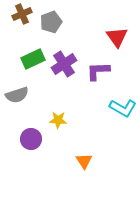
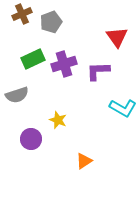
purple cross: rotated 15 degrees clockwise
yellow star: rotated 18 degrees clockwise
orange triangle: rotated 30 degrees clockwise
